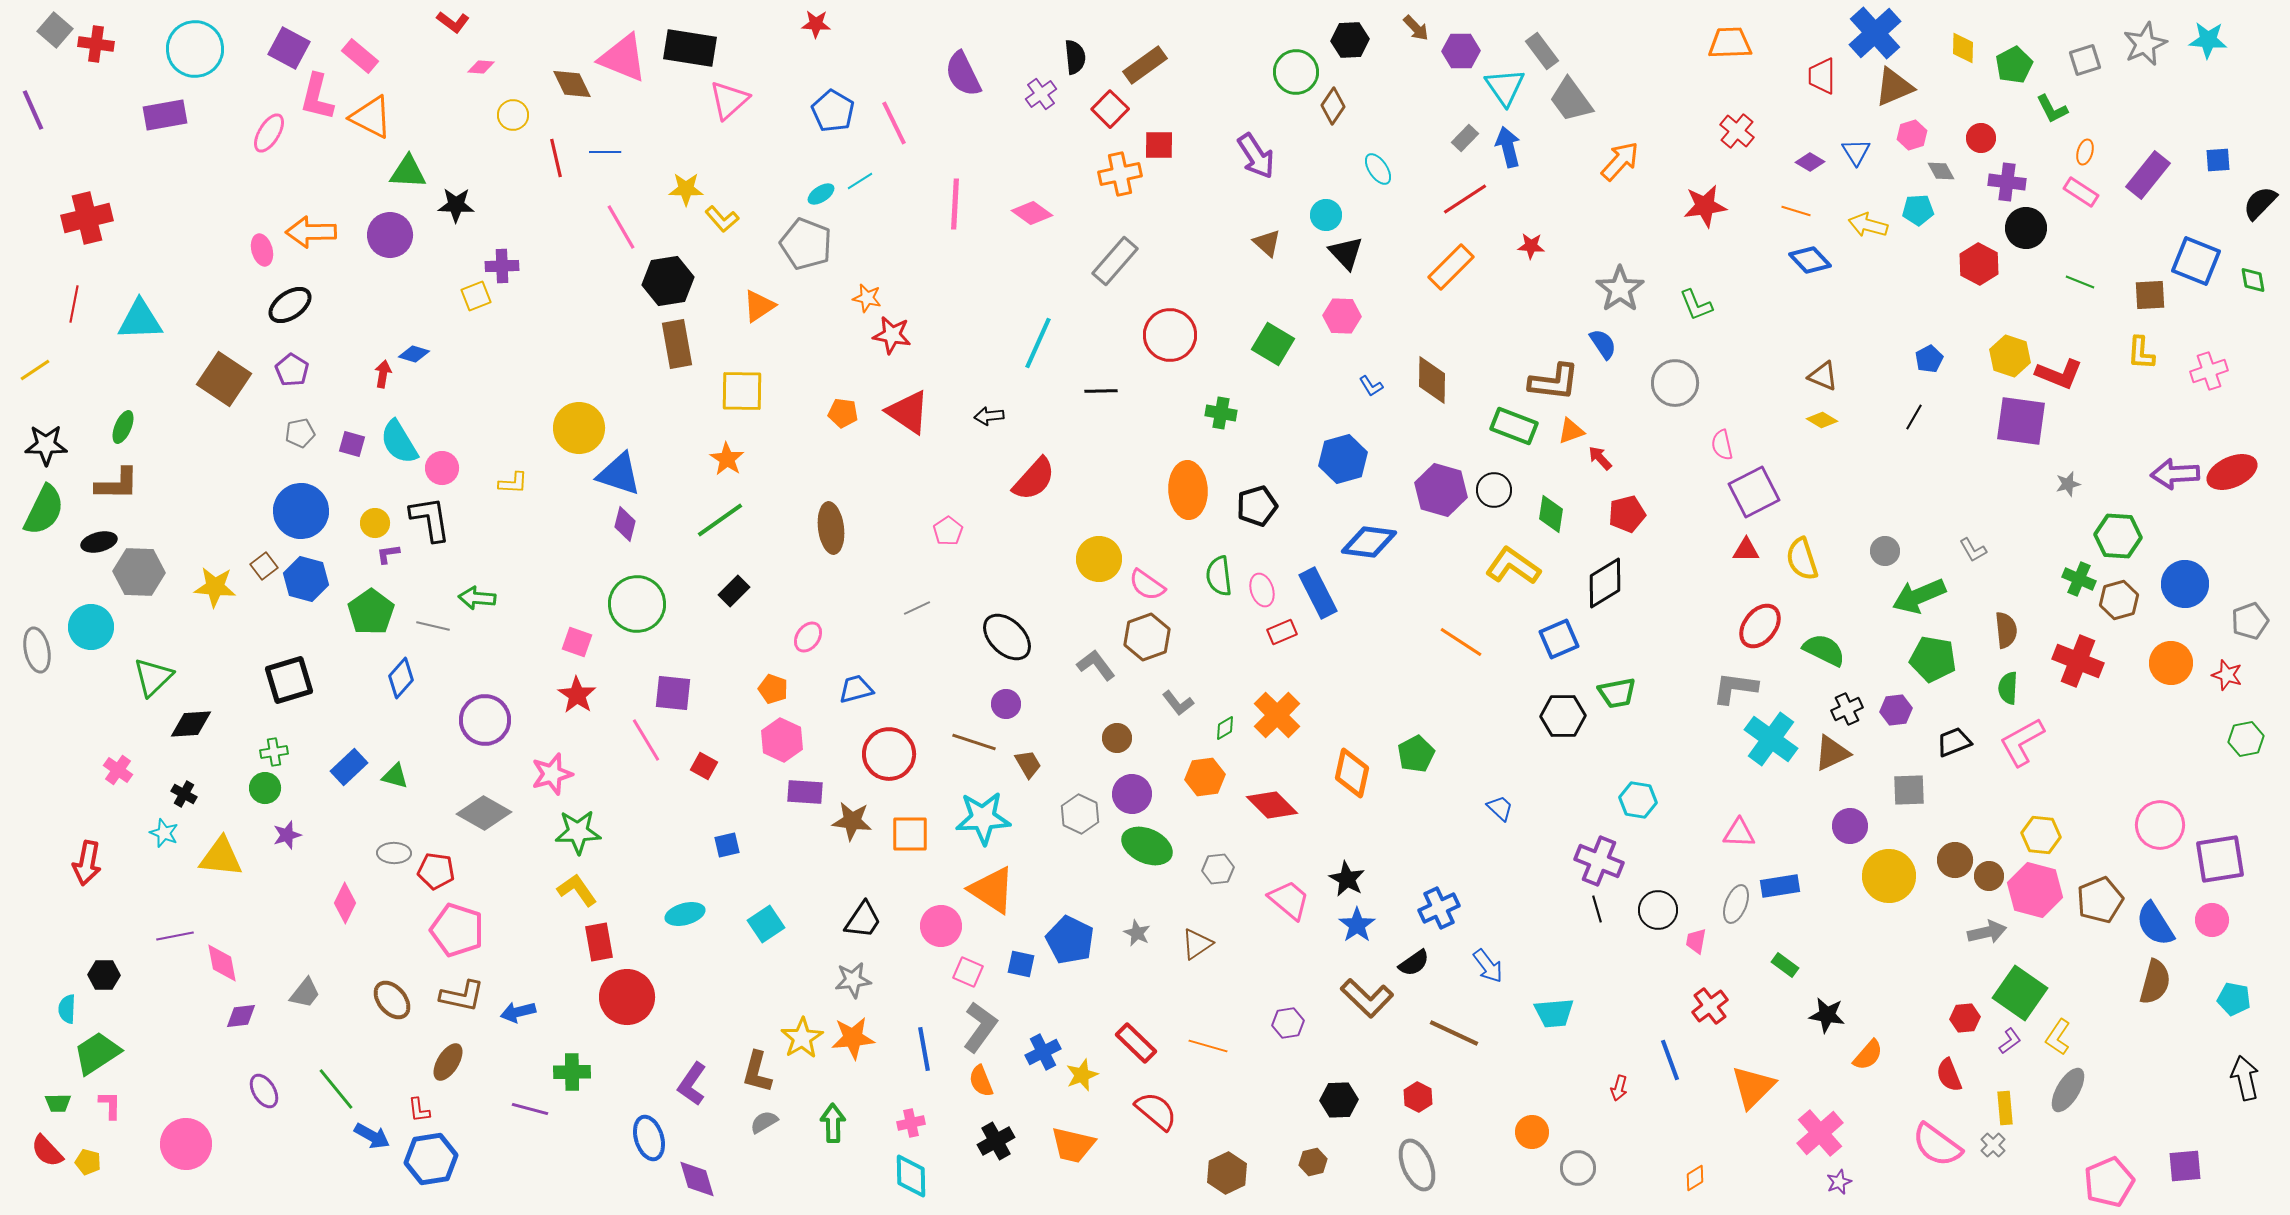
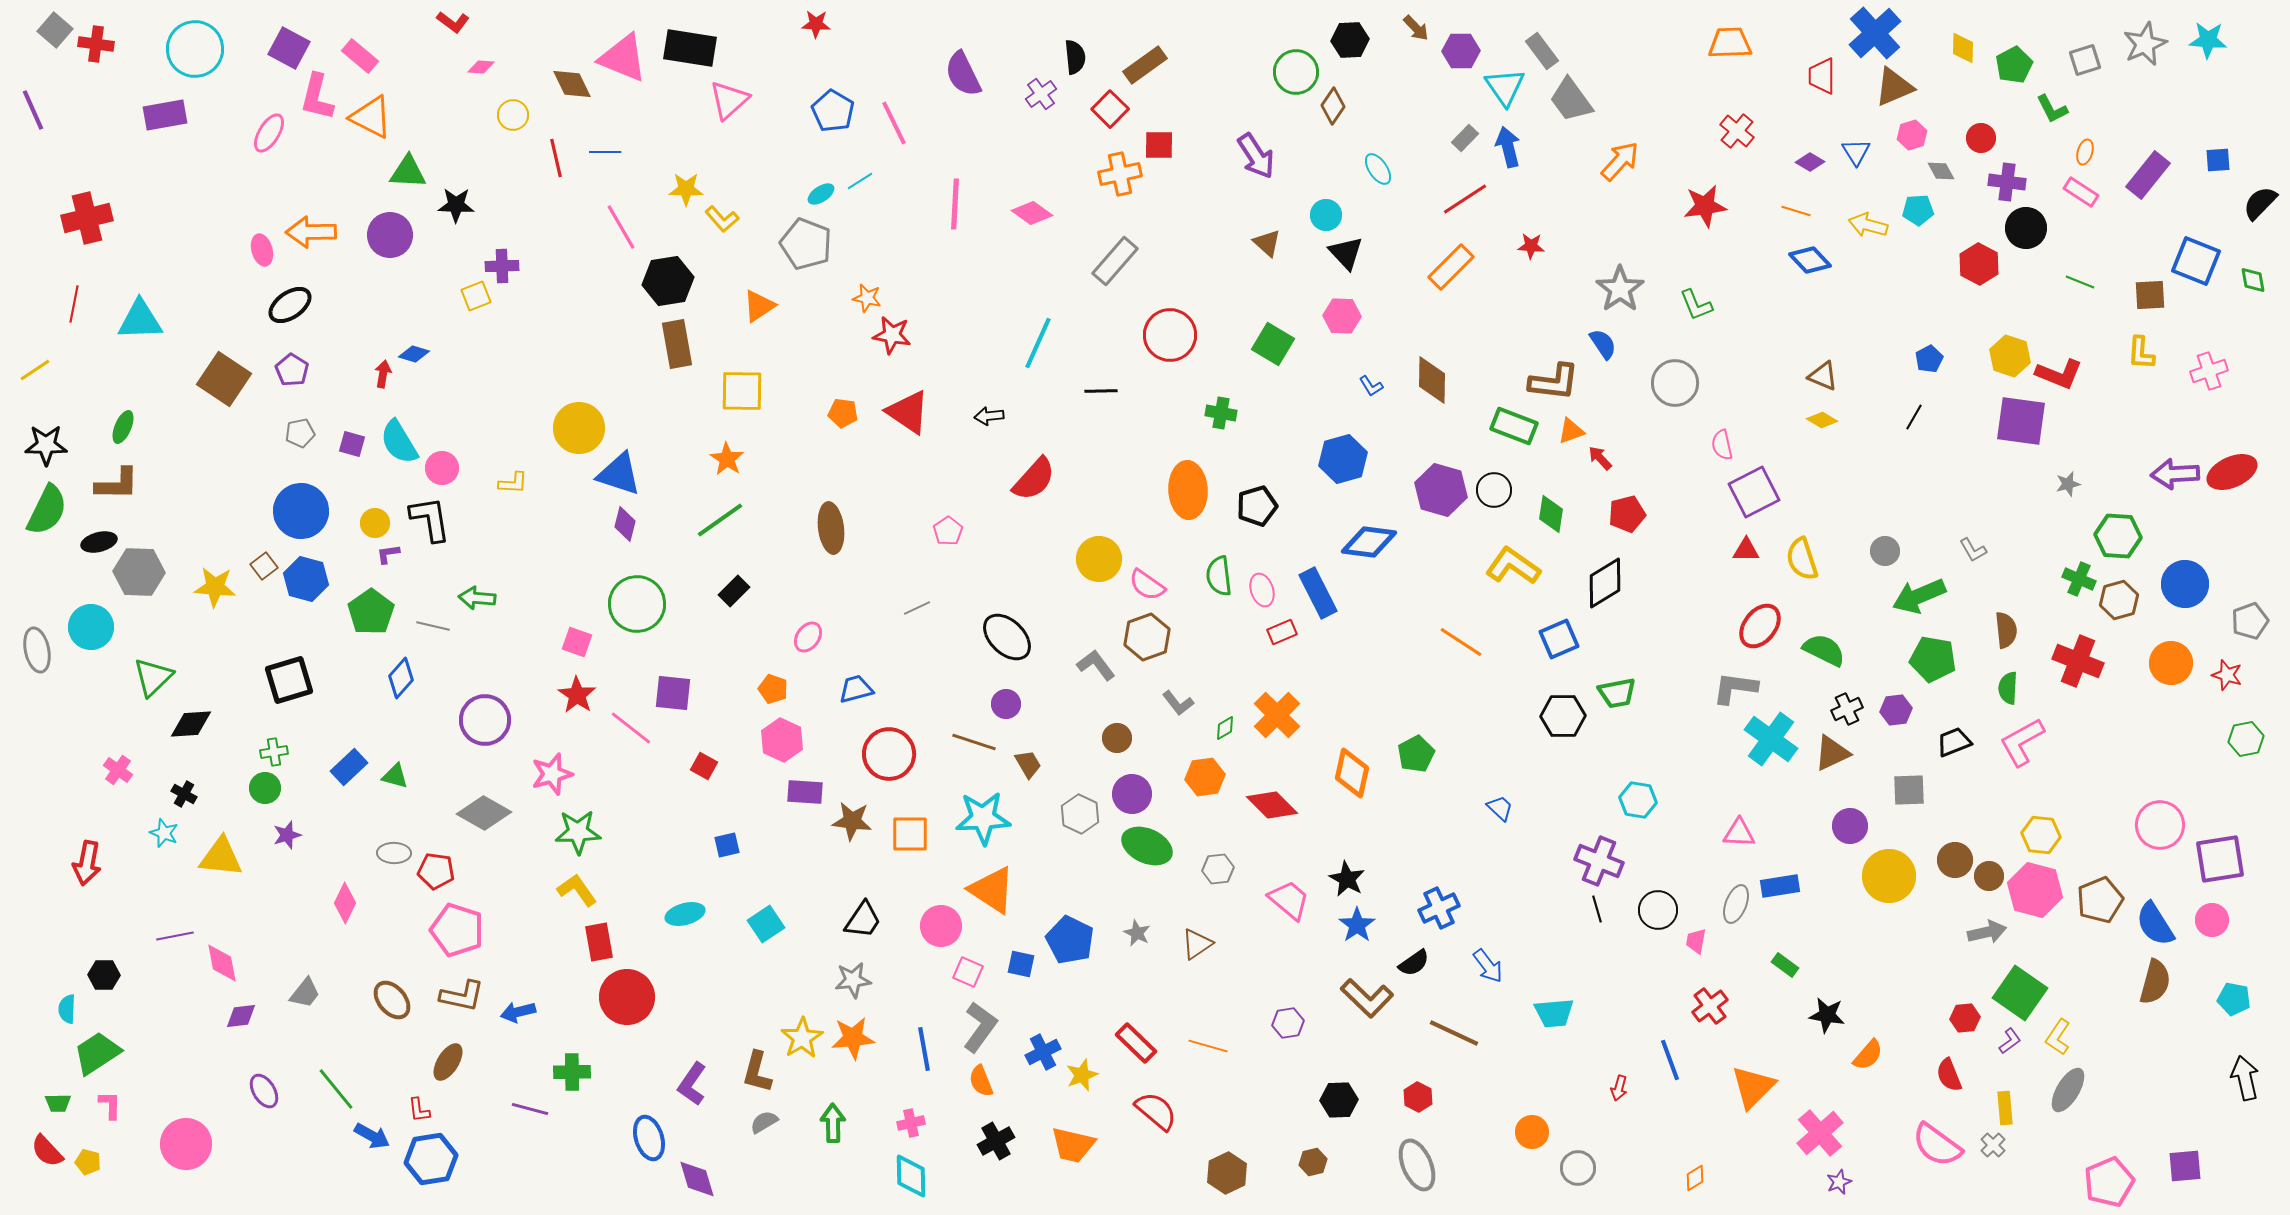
green semicircle at (44, 510): moved 3 px right
pink line at (646, 740): moved 15 px left, 12 px up; rotated 21 degrees counterclockwise
